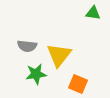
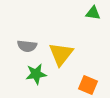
yellow triangle: moved 2 px right, 1 px up
orange square: moved 10 px right, 1 px down
